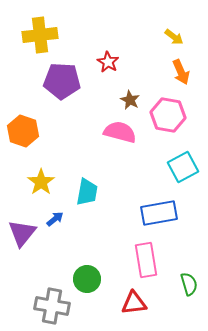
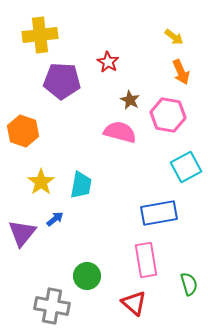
cyan square: moved 3 px right
cyan trapezoid: moved 6 px left, 7 px up
green circle: moved 3 px up
red triangle: rotated 48 degrees clockwise
